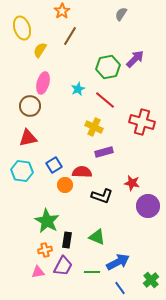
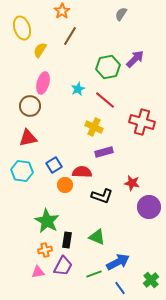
purple circle: moved 1 px right, 1 px down
green line: moved 2 px right, 2 px down; rotated 21 degrees counterclockwise
